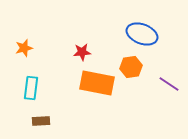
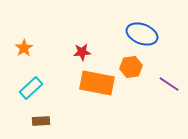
orange star: rotated 18 degrees counterclockwise
cyan rectangle: rotated 40 degrees clockwise
